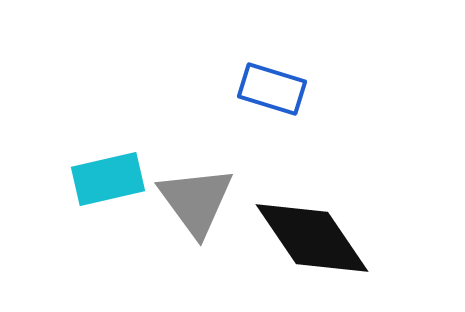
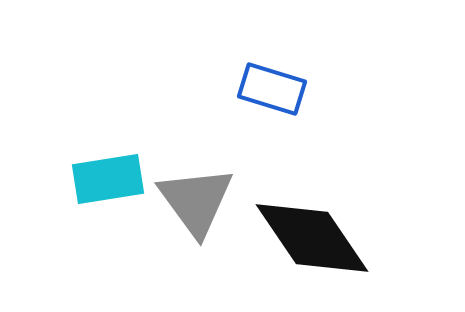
cyan rectangle: rotated 4 degrees clockwise
